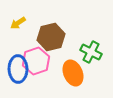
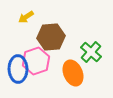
yellow arrow: moved 8 px right, 6 px up
brown hexagon: rotated 8 degrees clockwise
green cross: rotated 15 degrees clockwise
